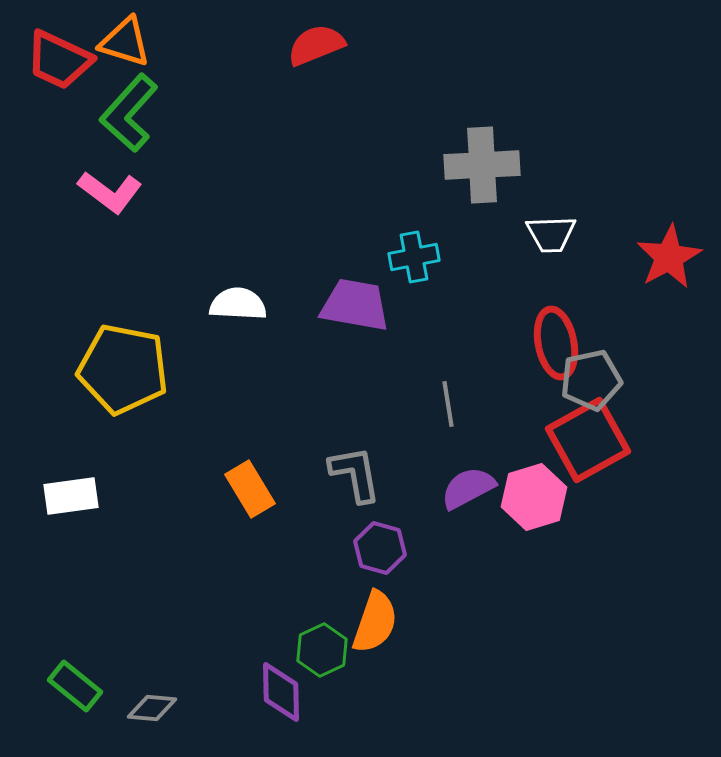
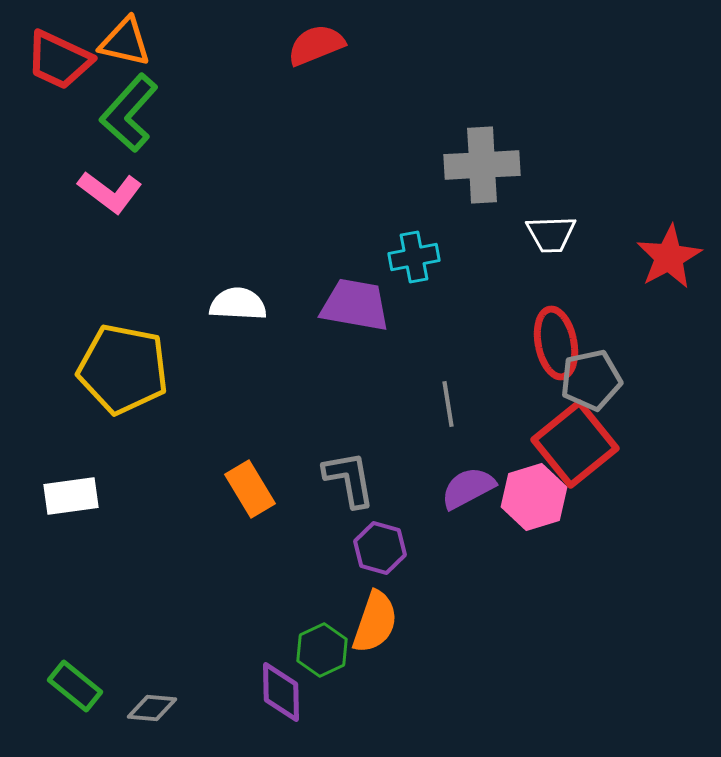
orange triangle: rotated 4 degrees counterclockwise
red square: moved 13 px left, 4 px down; rotated 10 degrees counterclockwise
gray L-shape: moved 6 px left, 5 px down
